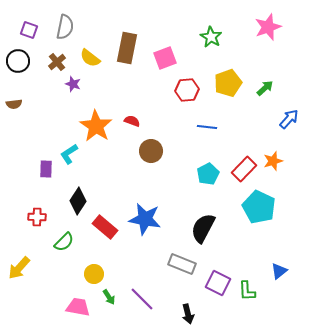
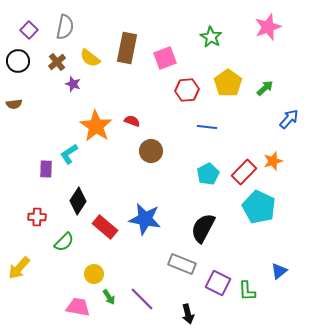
purple square at (29, 30): rotated 24 degrees clockwise
yellow pentagon at (228, 83): rotated 16 degrees counterclockwise
red rectangle at (244, 169): moved 3 px down
